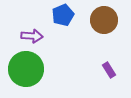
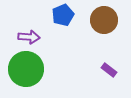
purple arrow: moved 3 px left, 1 px down
purple rectangle: rotated 21 degrees counterclockwise
